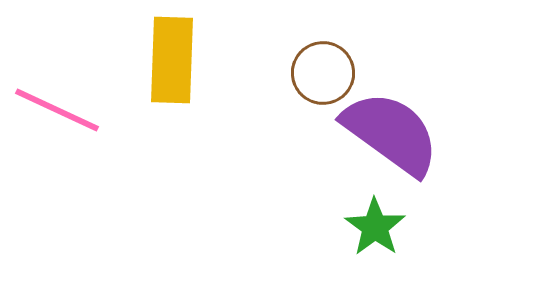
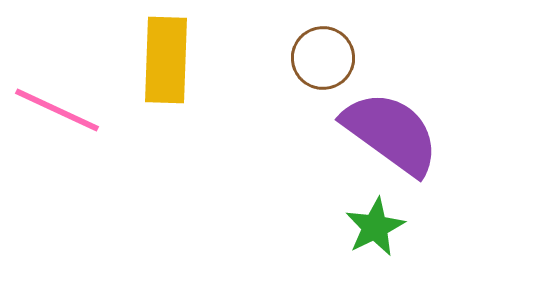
yellow rectangle: moved 6 px left
brown circle: moved 15 px up
green star: rotated 10 degrees clockwise
